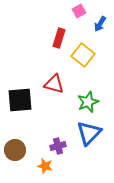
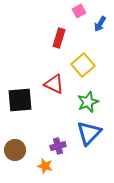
yellow square: moved 10 px down; rotated 10 degrees clockwise
red triangle: rotated 10 degrees clockwise
